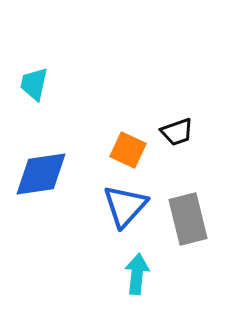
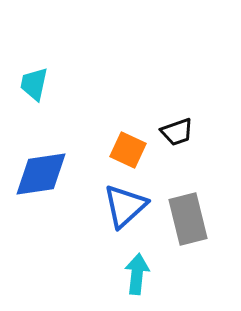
blue triangle: rotated 6 degrees clockwise
